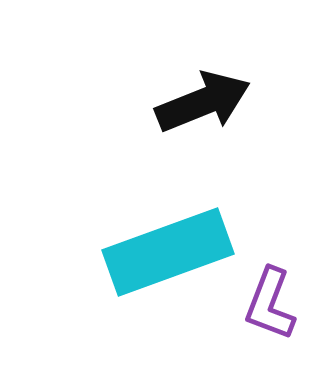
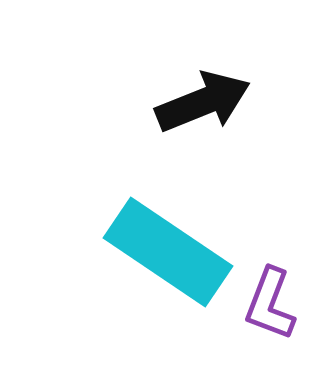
cyan rectangle: rotated 54 degrees clockwise
